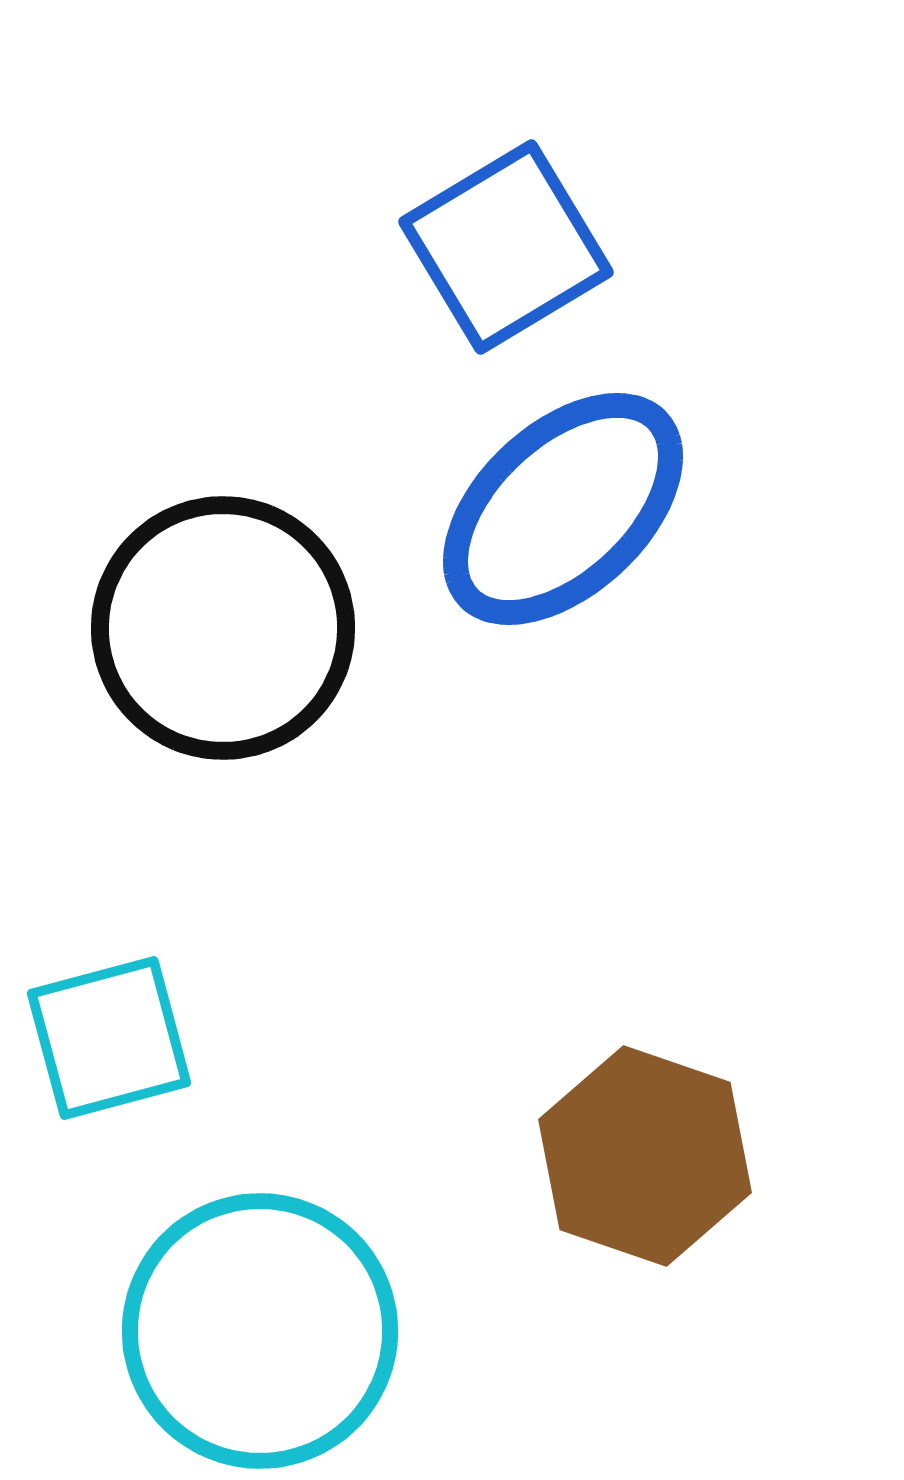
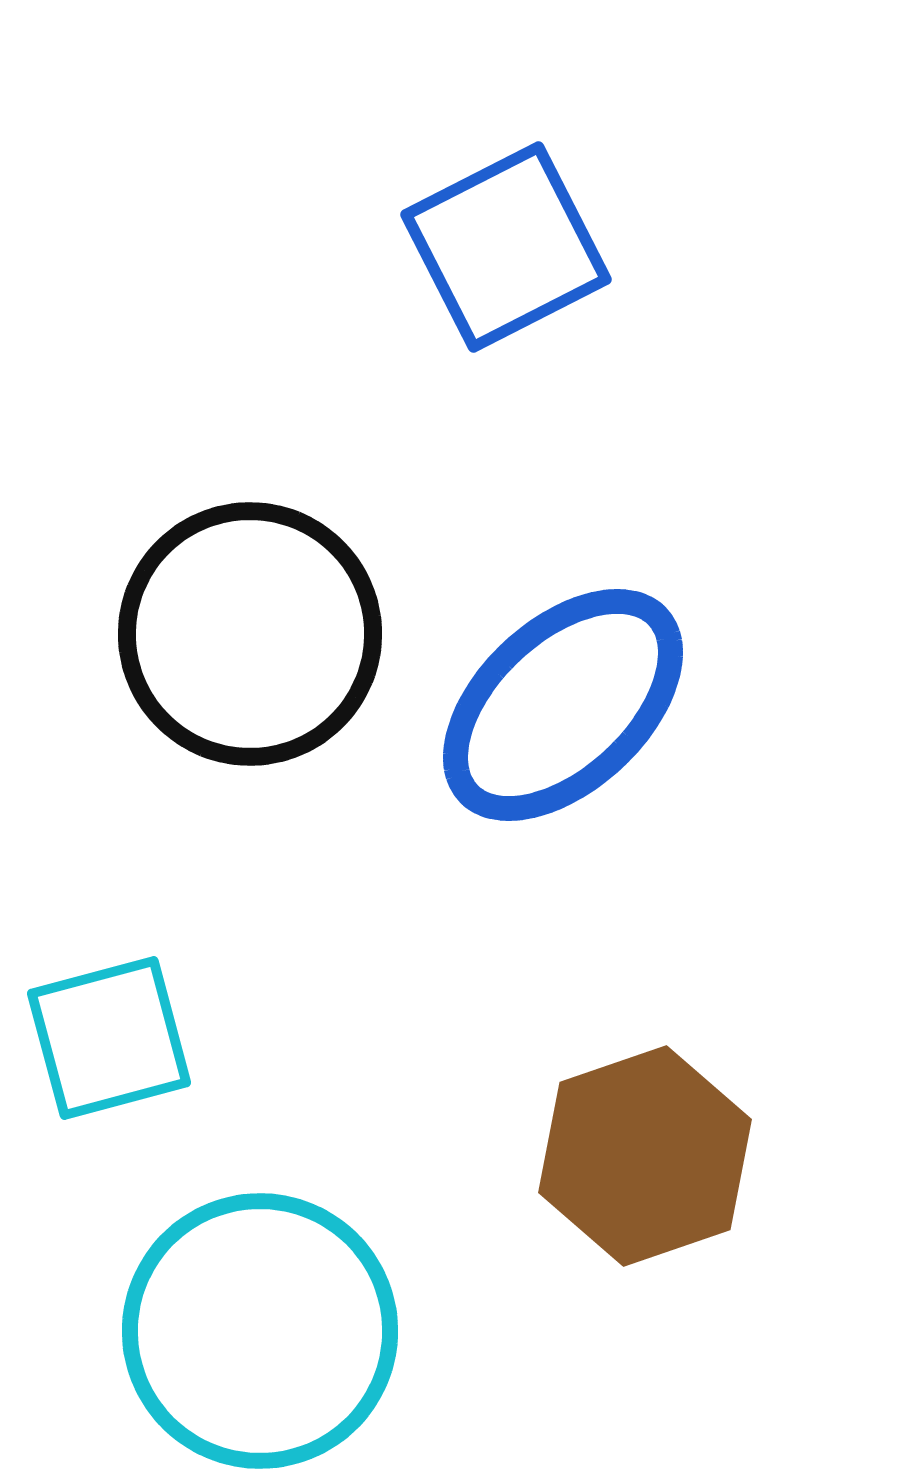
blue square: rotated 4 degrees clockwise
blue ellipse: moved 196 px down
black circle: moved 27 px right, 6 px down
brown hexagon: rotated 22 degrees clockwise
